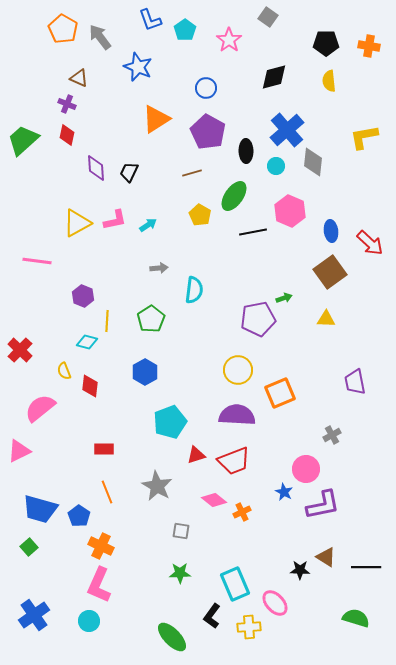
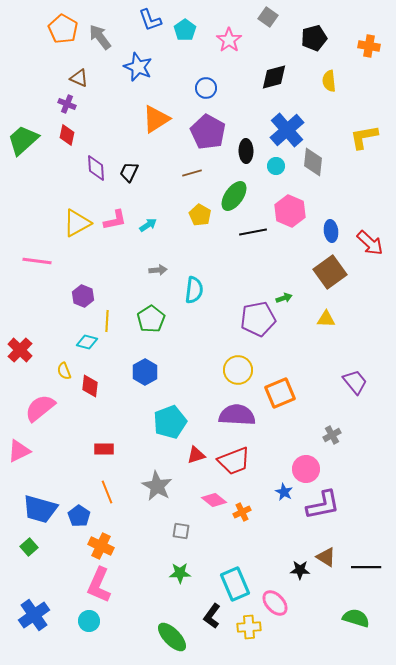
black pentagon at (326, 43): moved 12 px left, 5 px up; rotated 15 degrees counterclockwise
gray arrow at (159, 268): moved 1 px left, 2 px down
purple trapezoid at (355, 382): rotated 152 degrees clockwise
